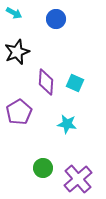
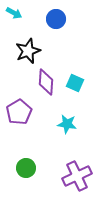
black star: moved 11 px right, 1 px up
green circle: moved 17 px left
purple cross: moved 1 px left, 3 px up; rotated 16 degrees clockwise
